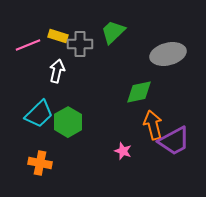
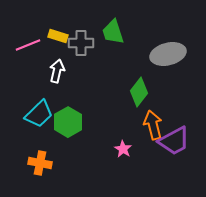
green trapezoid: rotated 64 degrees counterclockwise
gray cross: moved 1 px right, 1 px up
green diamond: rotated 40 degrees counterclockwise
pink star: moved 2 px up; rotated 12 degrees clockwise
